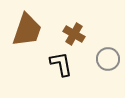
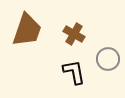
black L-shape: moved 13 px right, 8 px down
